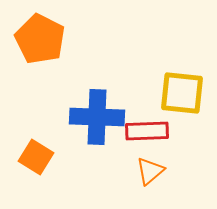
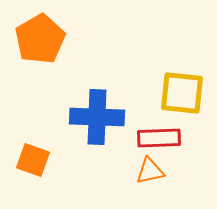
orange pentagon: rotated 15 degrees clockwise
red rectangle: moved 12 px right, 7 px down
orange square: moved 3 px left, 3 px down; rotated 12 degrees counterclockwise
orange triangle: rotated 28 degrees clockwise
